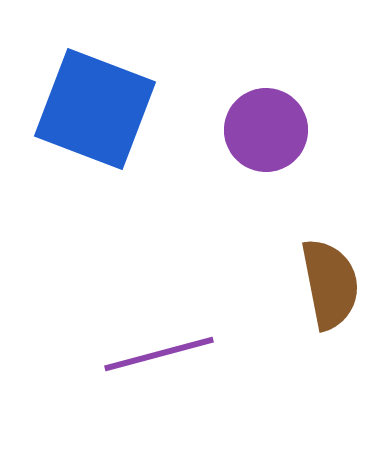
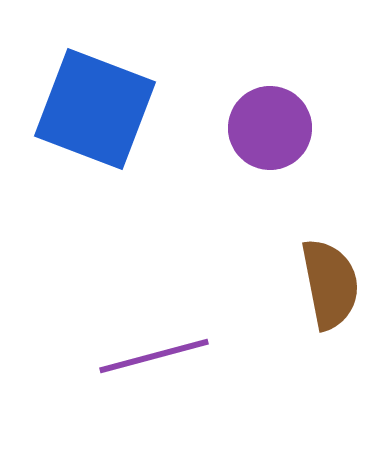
purple circle: moved 4 px right, 2 px up
purple line: moved 5 px left, 2 px down
